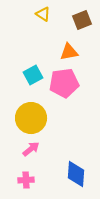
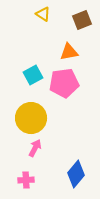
pink arrow: moved 4 px right, 1 px up; rotated 24 degrees counterclockwise
blue diamond: rotated 36 degrees clockwise
